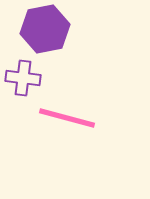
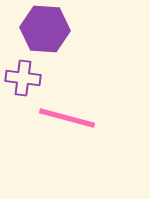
purple hexagon: rotated 15 degrees clockwise
